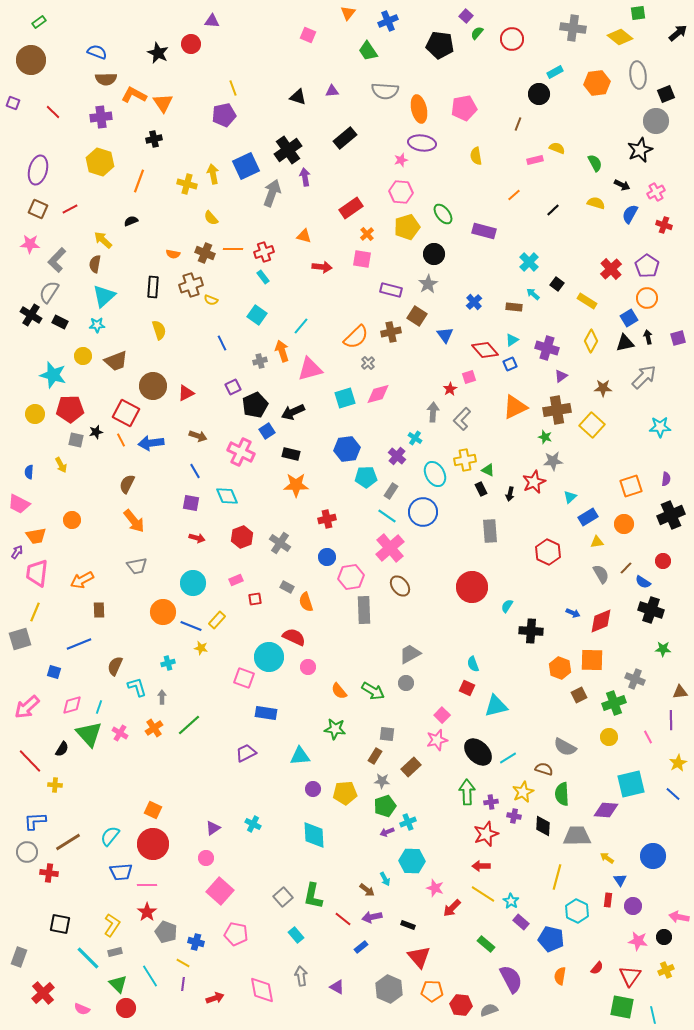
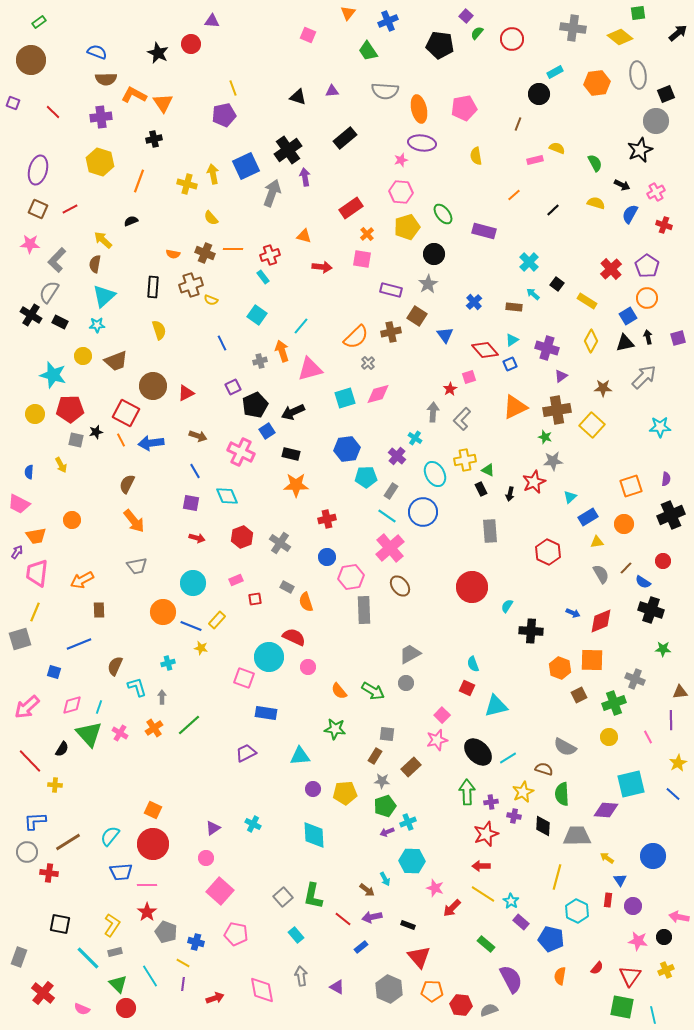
red cross at (264, 252): moved 6 px right, 3 px down
blue square at (629, 318): moved 1 px left, 2 px up
red cross at (43, 993): rotated 10 degrees counterclockwise
